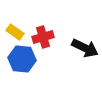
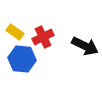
red cross: rotated 10 degrees counterclockwise
black arrow: moved 2 px up
